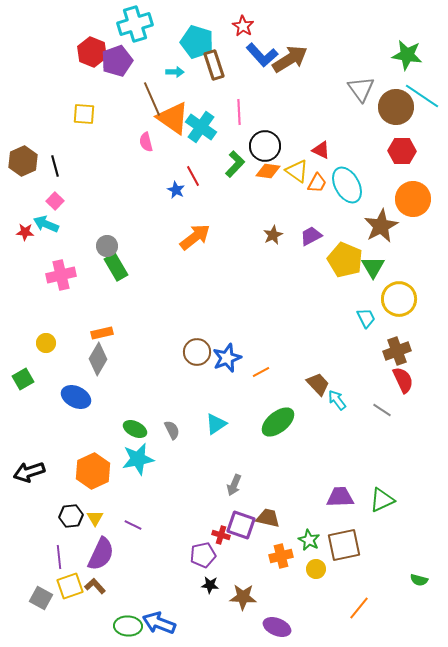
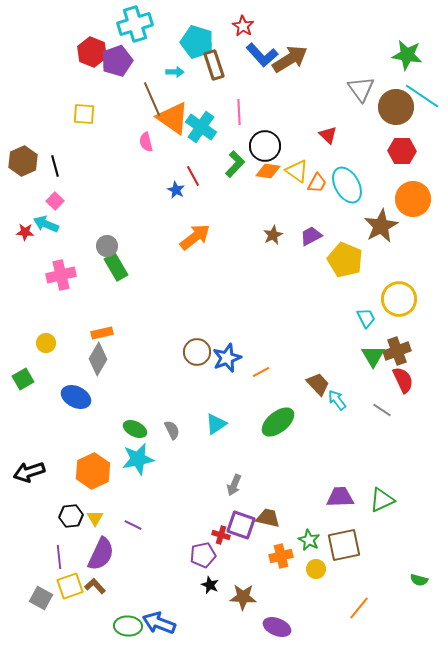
red triangle at (321, 150): moved 7 px right, 15 px up; rotated 18 degrees clockwise
green triangle at (373, 267): moved 89 px down
black star at (210, 585): rotated 18 degrees clockwise
